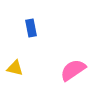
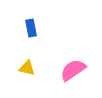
yellow triangle: moved 12 px right
